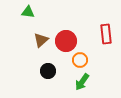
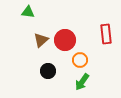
red circle: moved 1 px left, 1 px up
